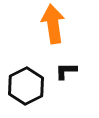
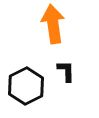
black L-shape: rotated 90 degrees clockwise
